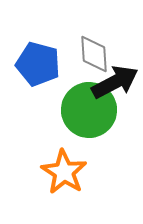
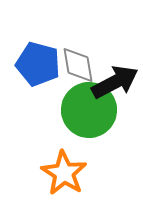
gray diamond: moved 16 px left, 11 px down; rotated 6 degrees counterclockwise
orange star: moved 1 px down
